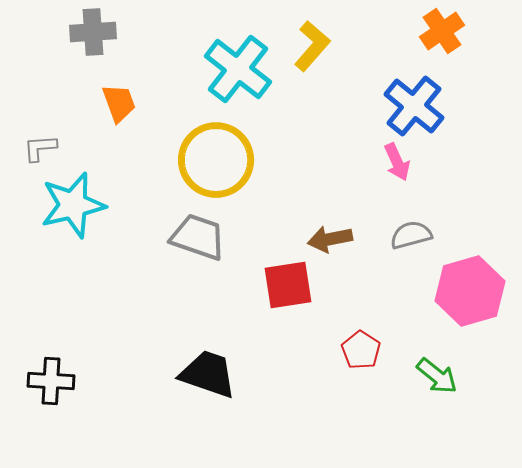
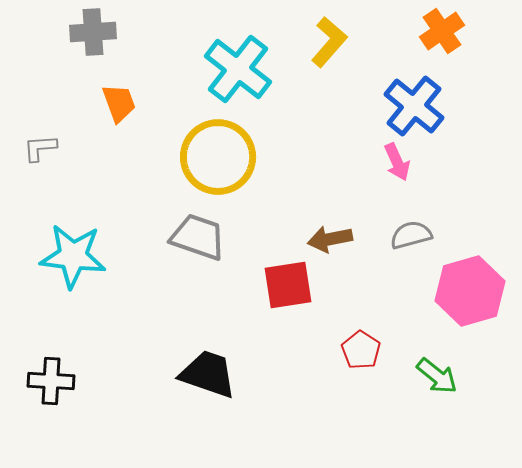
yellow L-shape: moved 17 px right, 4 px up
yellow circle: moved 2 px right, 3 px up
cyan star: moved 51 px down; rotated 20 degrees clockwise
